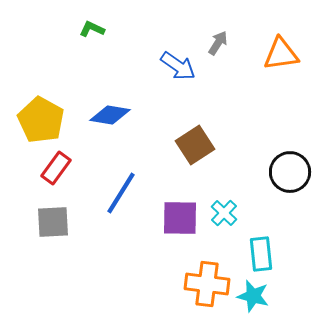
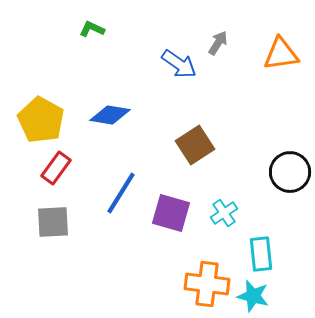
blue arrow: moved 1 px right, 2 px up
cyan cross: rotated 12 degrees clockwise
purple square: moved 9 px left, 5 px up; rotated 15 degrees clockwise
